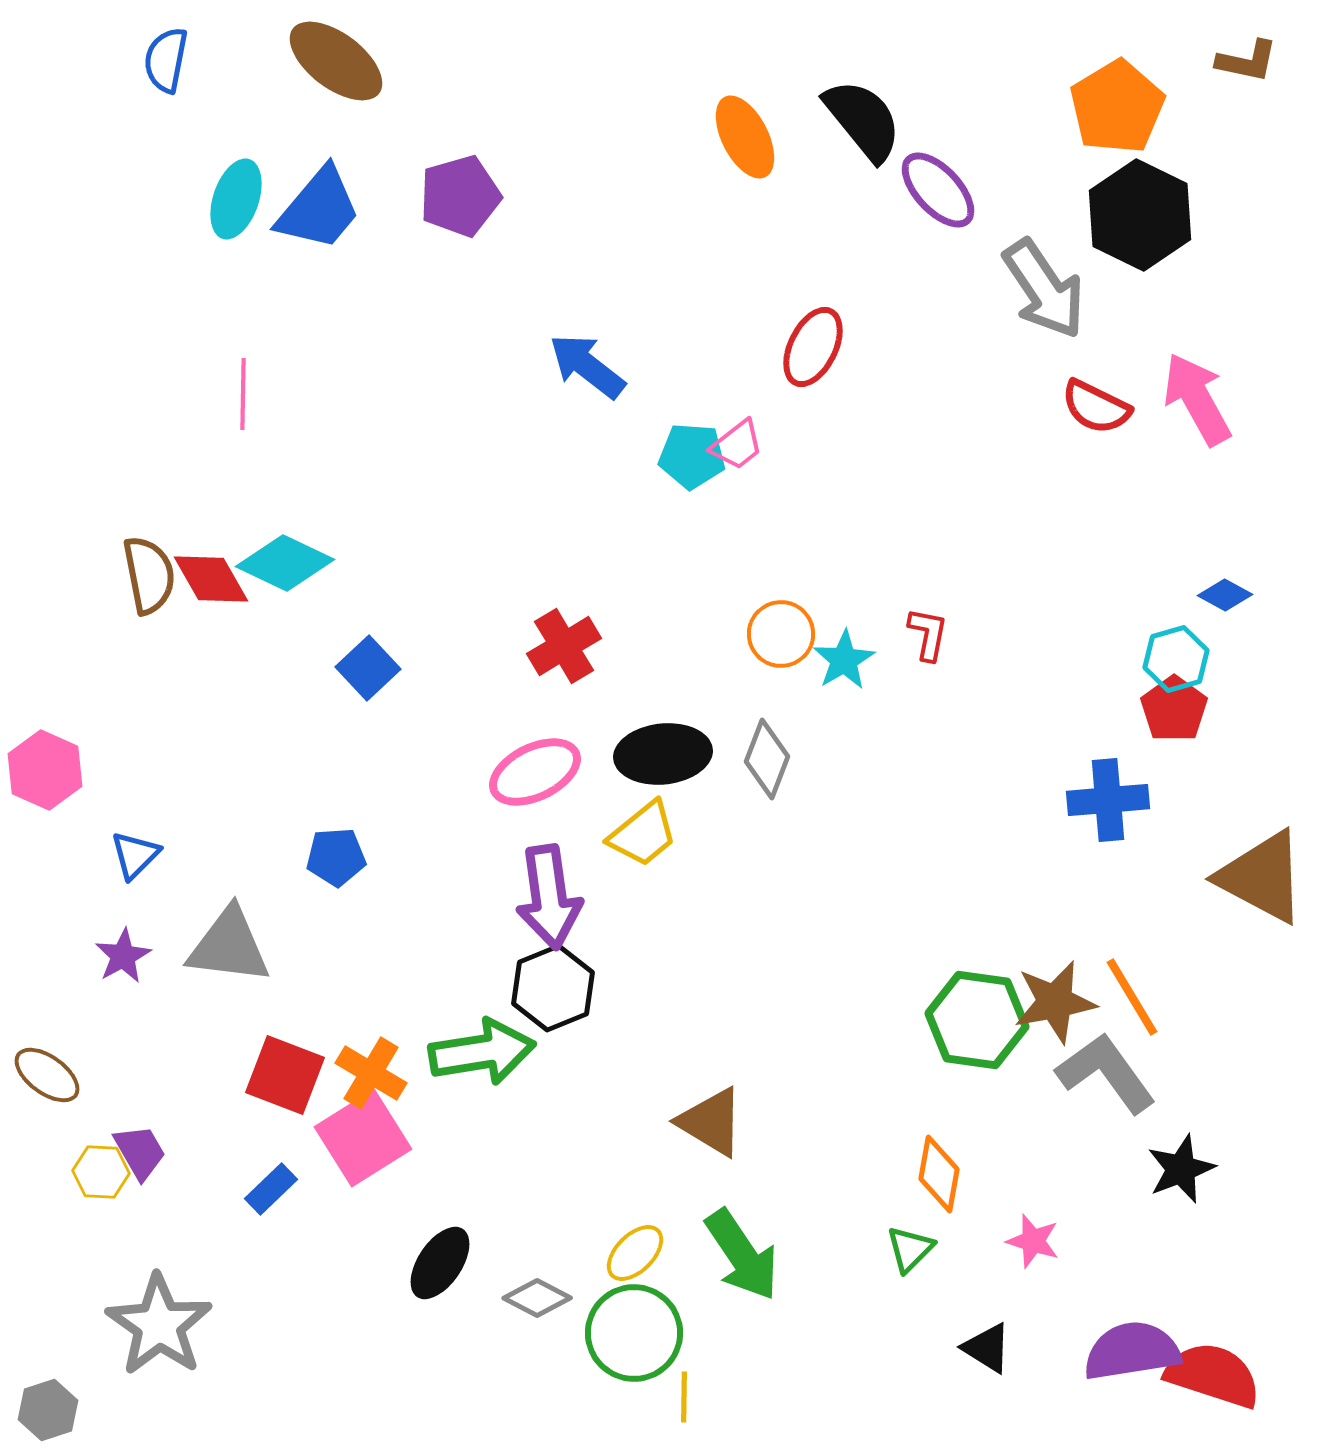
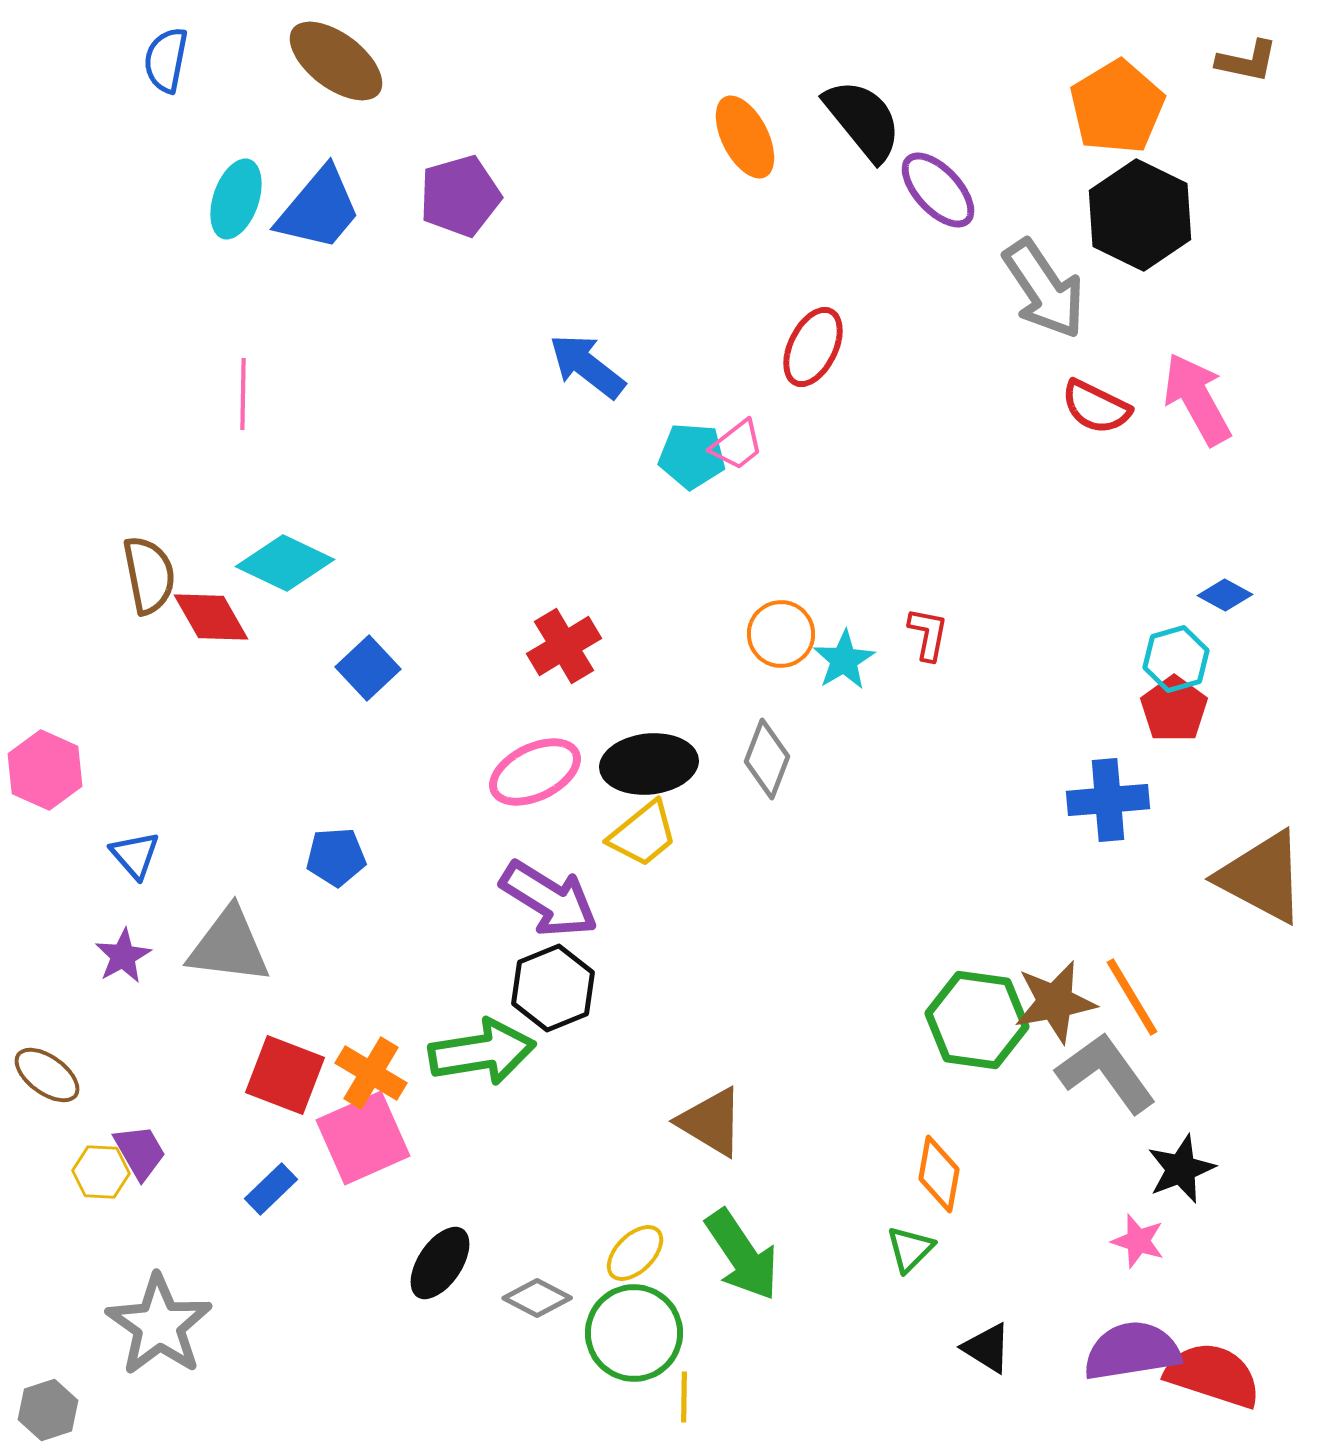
red diamond at (211, 579): moved 38 px down
black ellipse at (663, 754): moved 14 px left, 10 px down
blue triangle at (135, 855): rotated 26 degrees counterclockwise
purple arrow at (549, 897): moved 2 px down; rotated 50 degrees counterclockwise
pink square at (363, 1138): rotated 8 degrees clockwise
pink star at (1033, 1241): moved 105 px right
